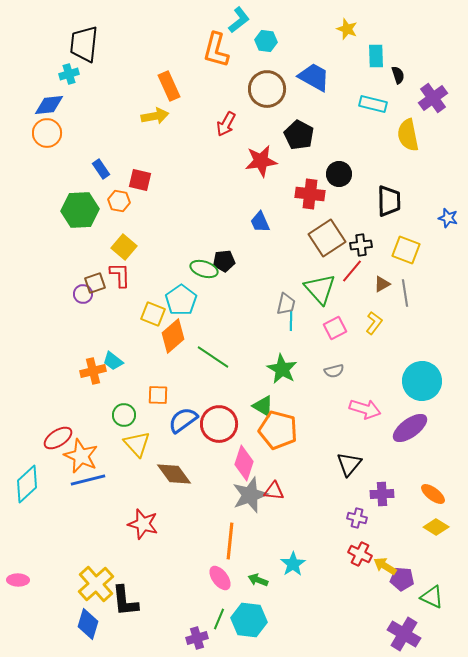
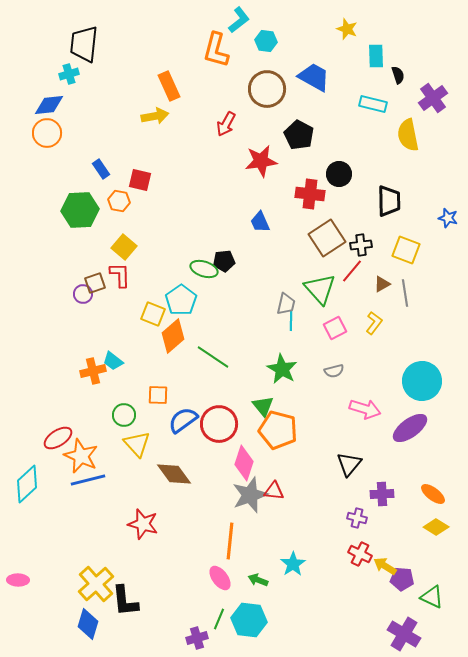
green triangle at (263, 406): rotated 20 degrees clockwise
